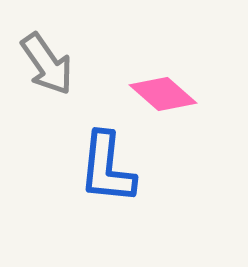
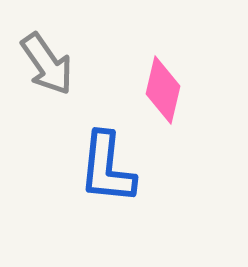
pink diamond: moved 4 px up; rotated 62 degrees clockwise
